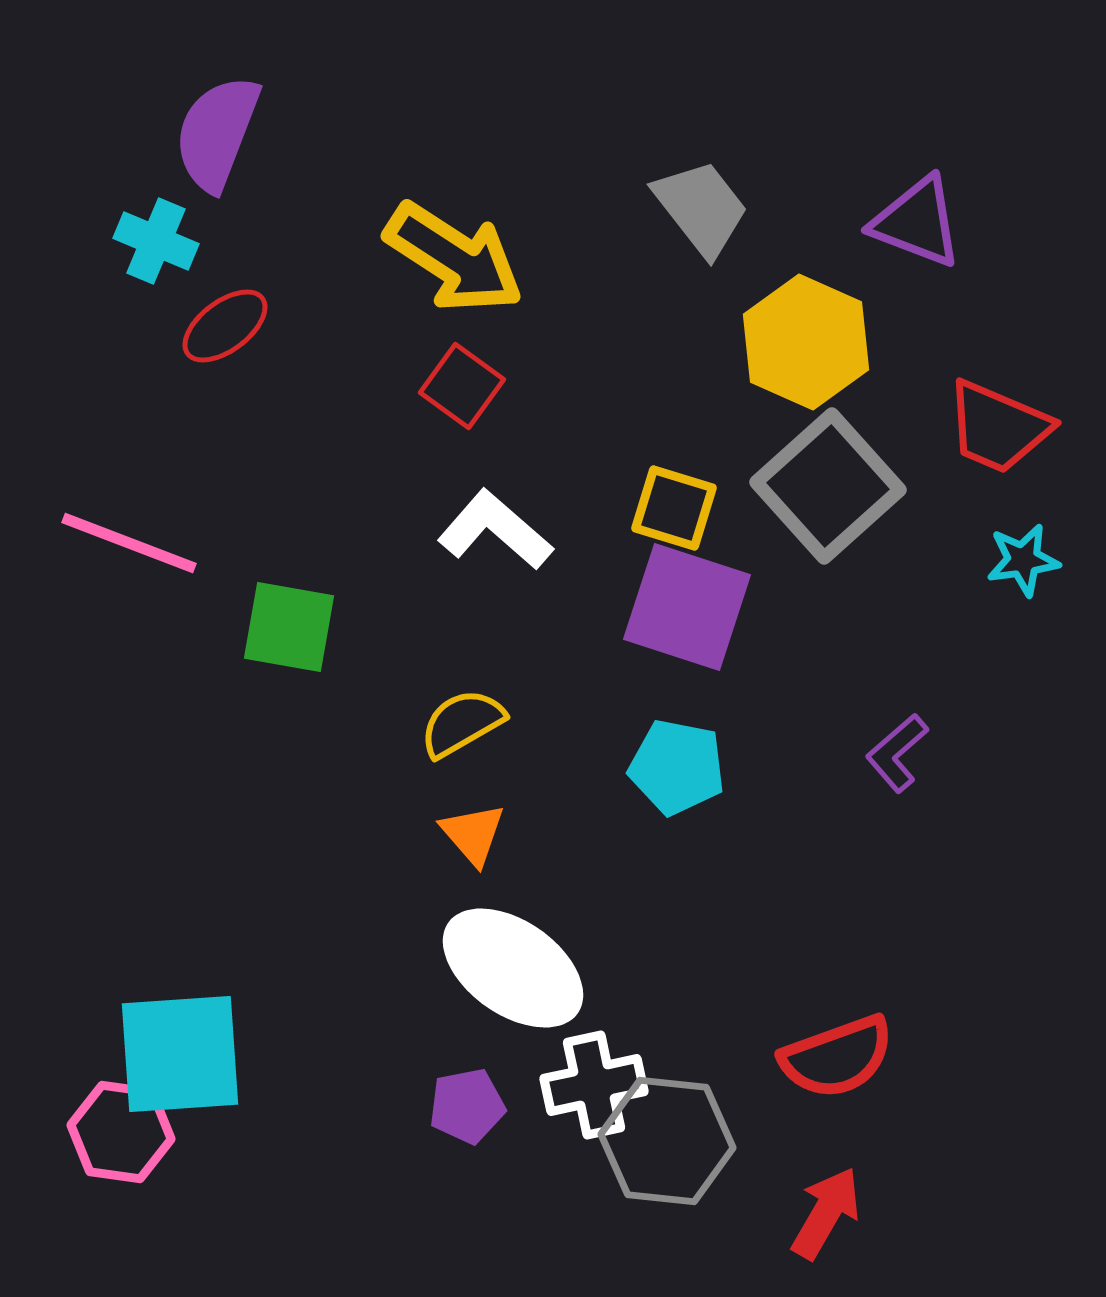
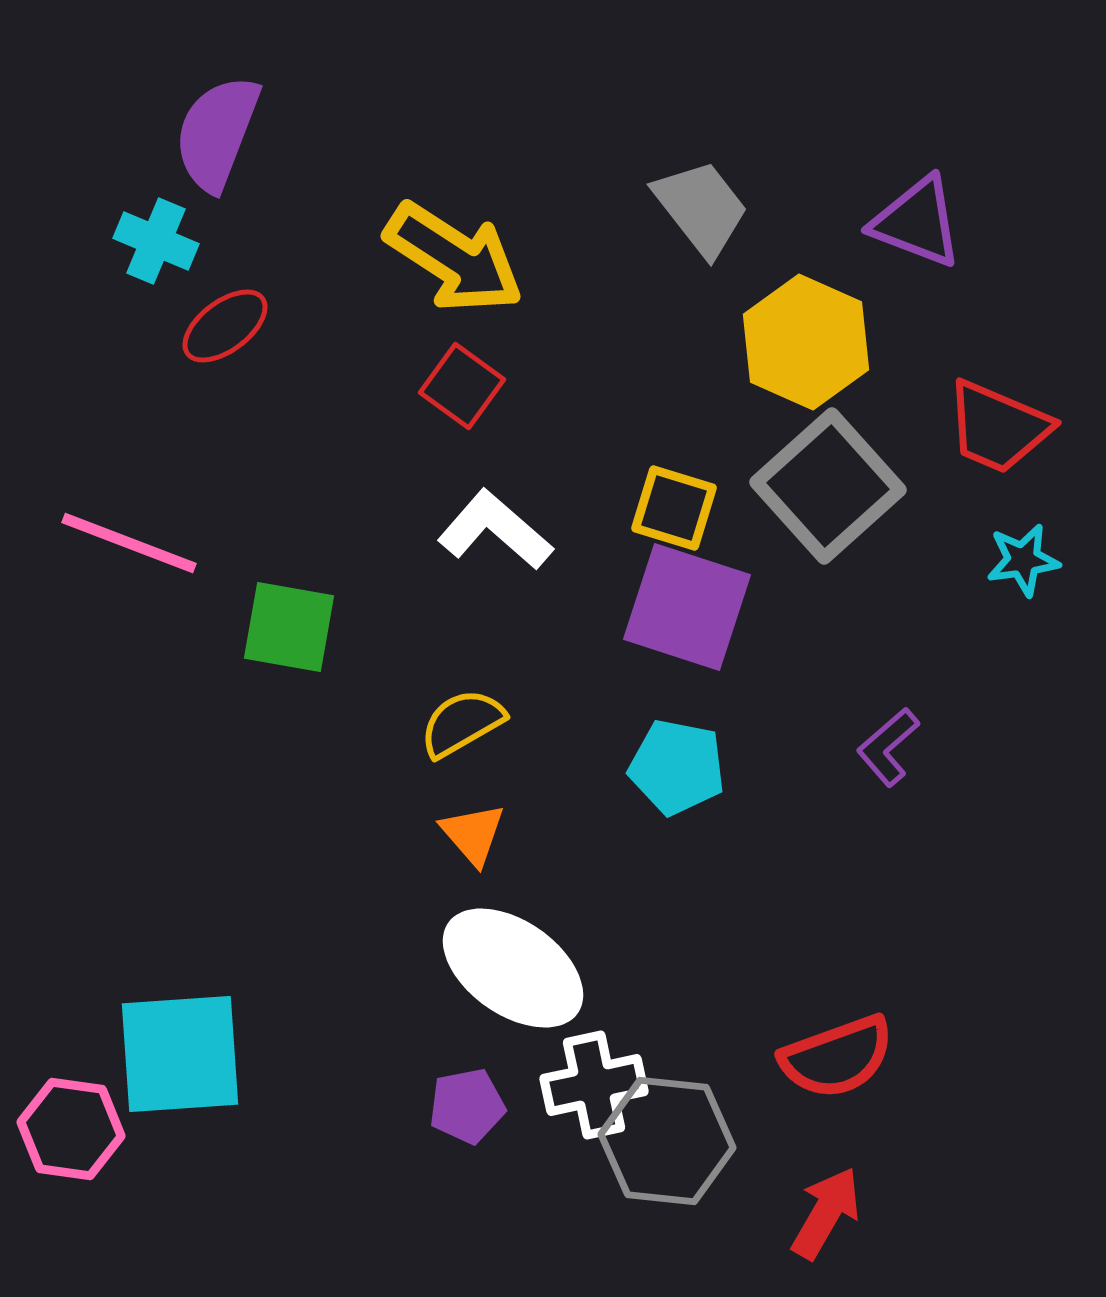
purple L-shape: moved 9 px left, 6 px up
pink hexagon: moved 50 px left, 3 px up
